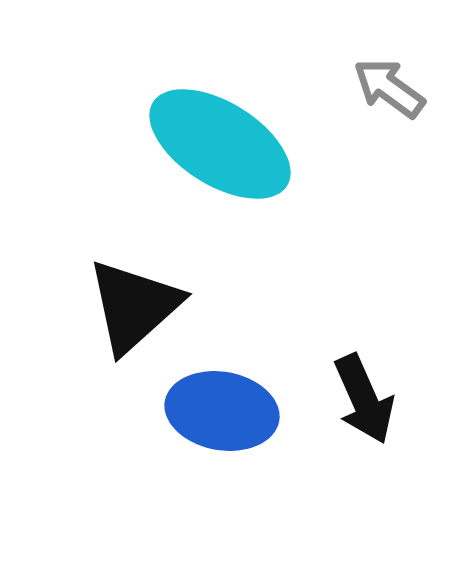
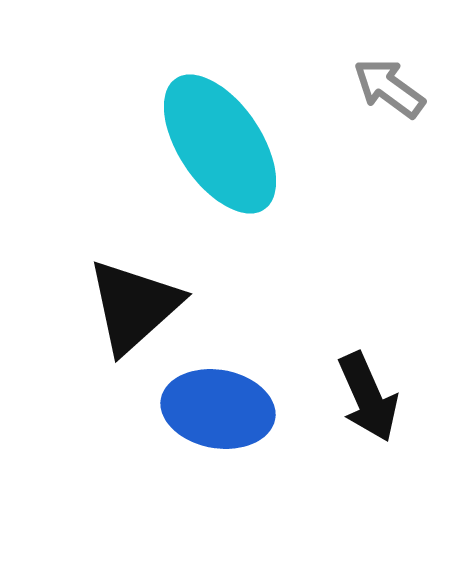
cyan ellipse: rotated 24 degrees clockwise
black arrow: moved 4 px right, 2 px up
blue ellipse: moved 4 px left, 2 px up
